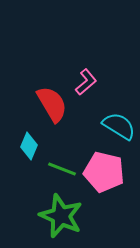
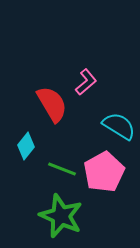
cyan diamond: moved 3 px left; rotated 16 degrees clockwise
pink pentagon: rotated 30 degrees clockwise
